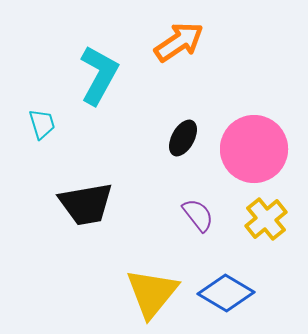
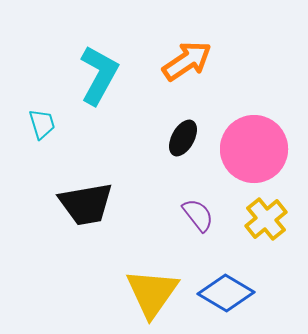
orange arrow: moved 8 px right, 19 px down
yellow triangle: rotated 4 degrees counterclockwise
